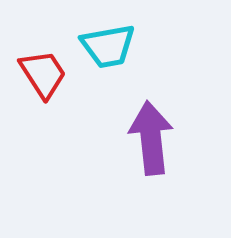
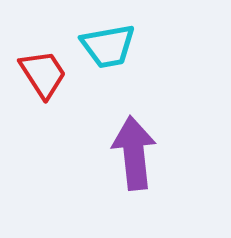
purple arrow: moved 17 px left, 15 px down
